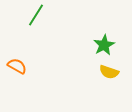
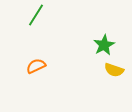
orange semicircle: moved 19 px right; rotated 54 degrees counterclockwise
yellow semicircle: moved 5 px right, 2 px up
